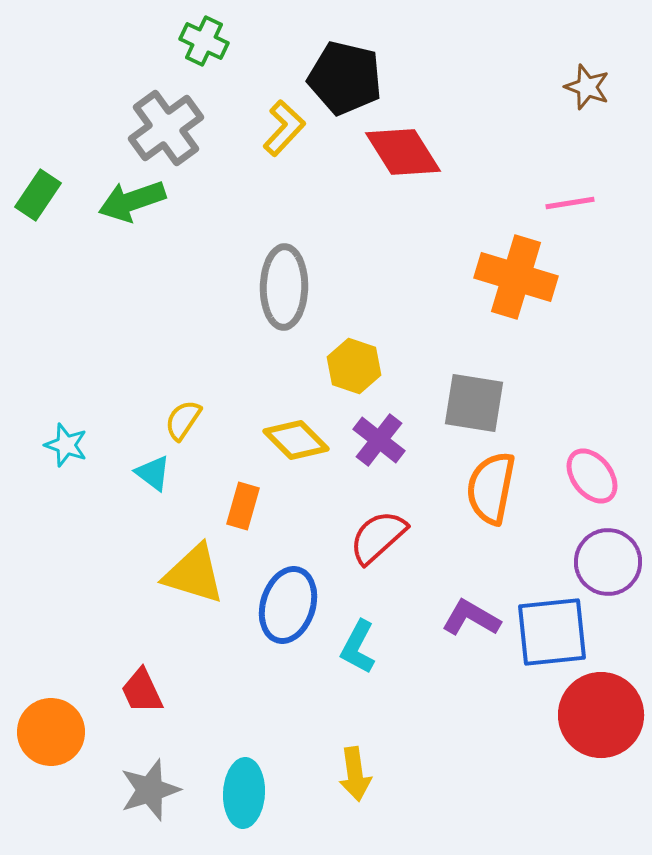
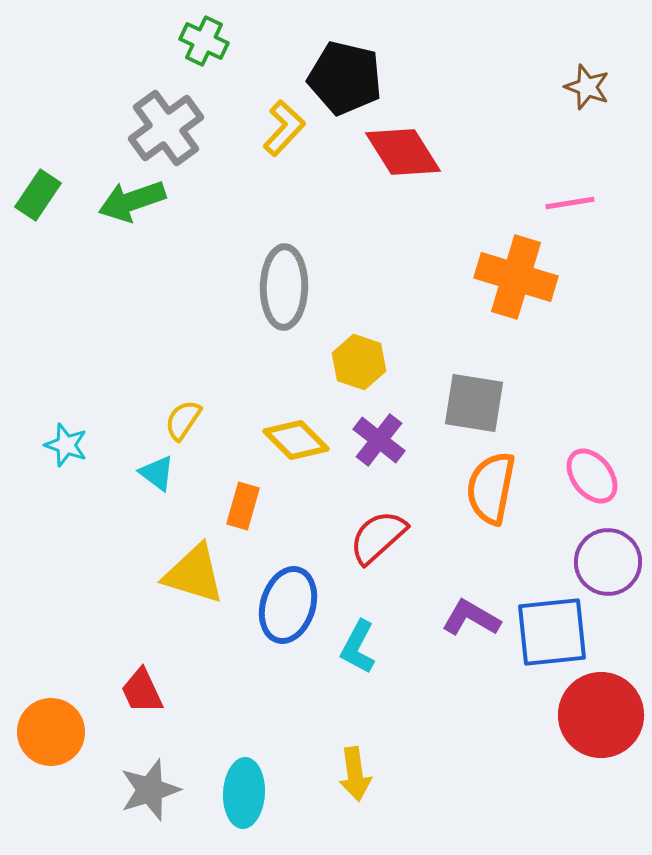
yellow hexagon: moved 5 px right, 4 px up
cyan triangle: moved 4 px right
